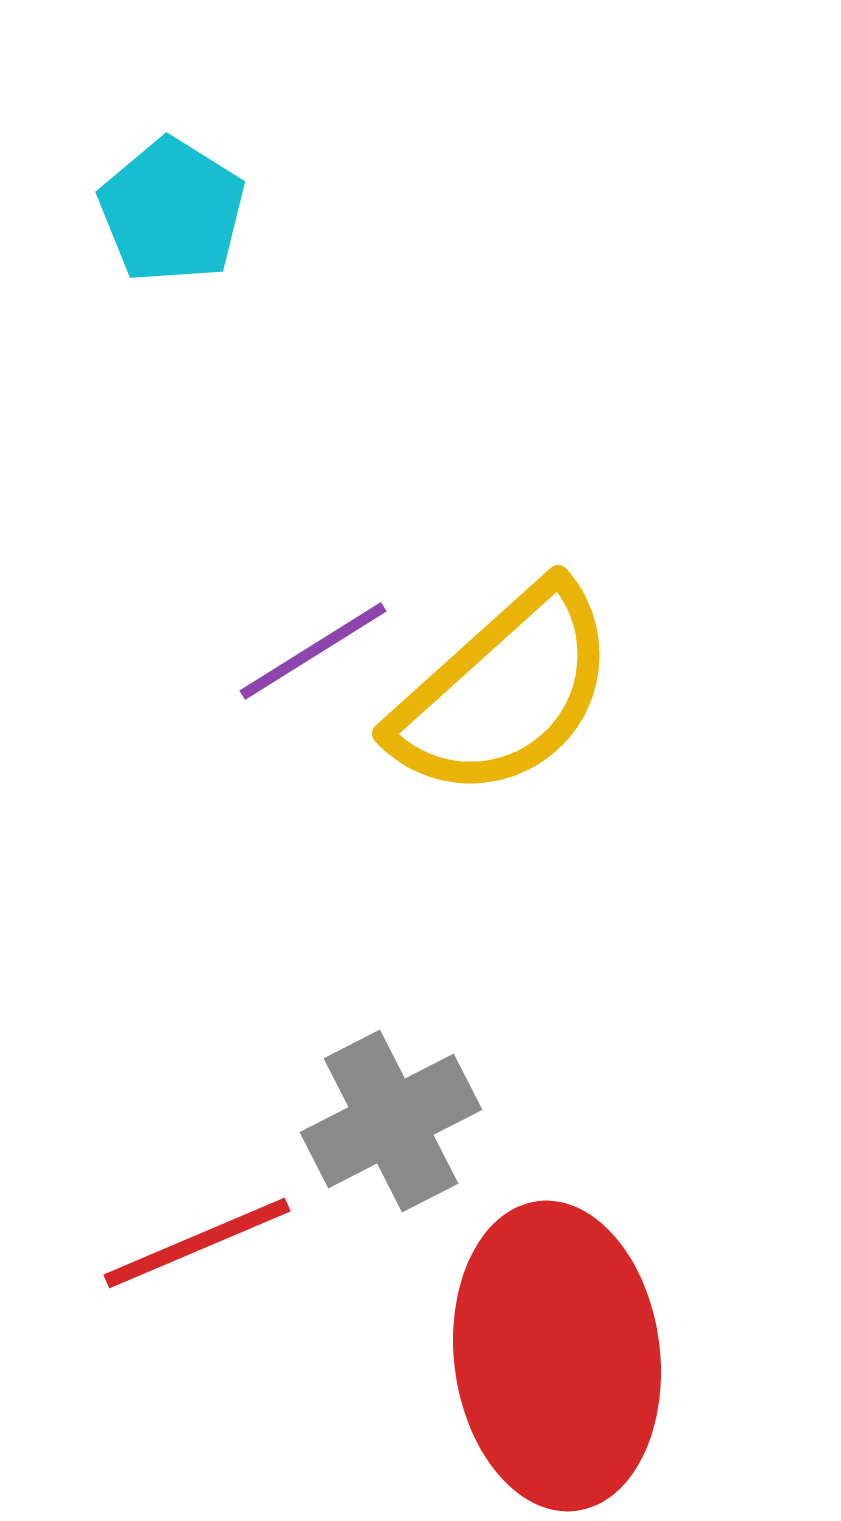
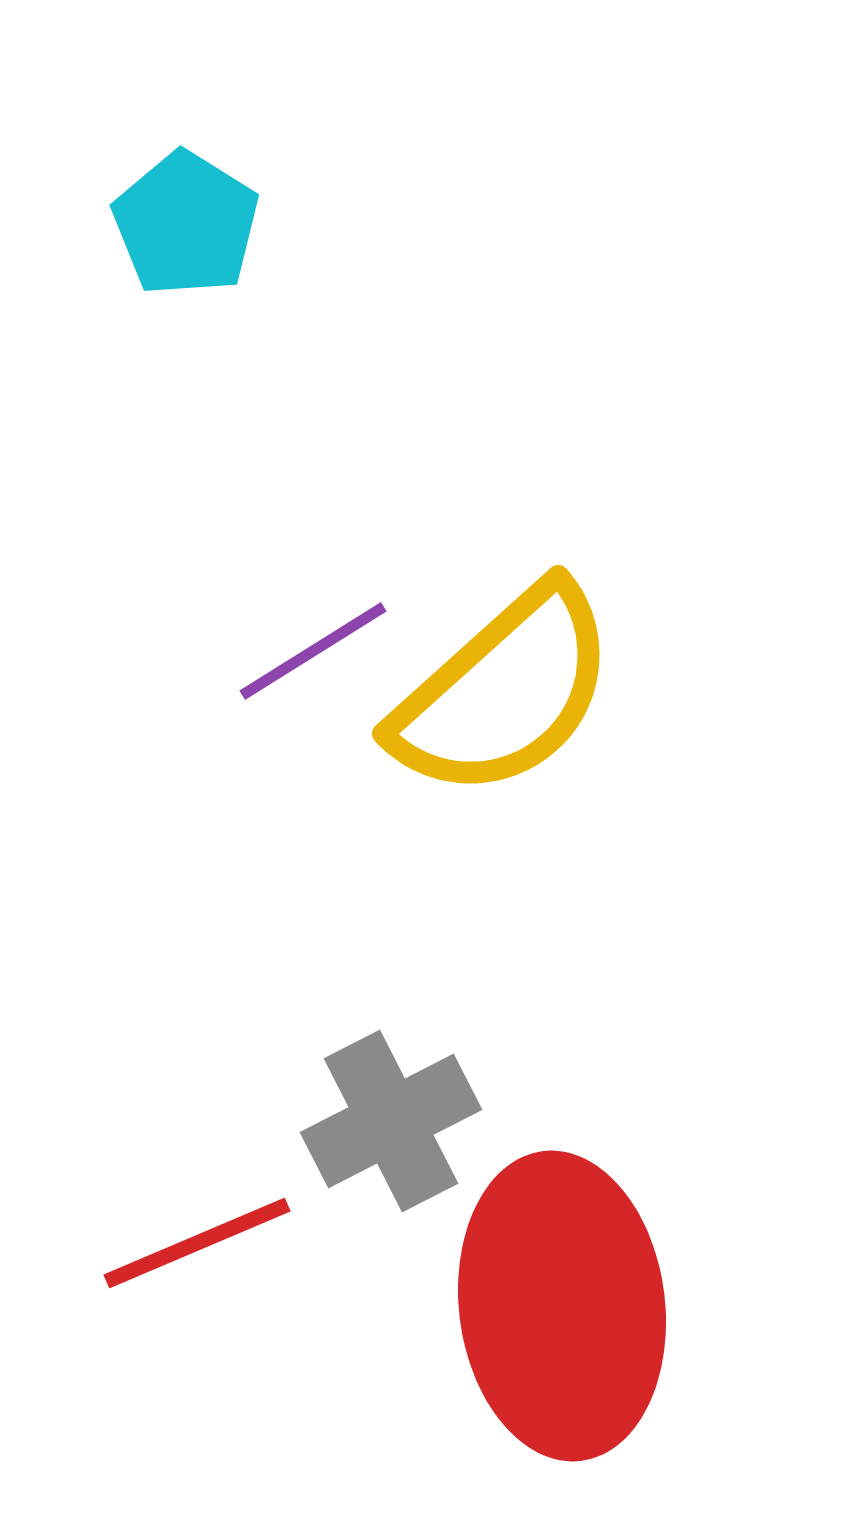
cyan pentagon: moved 14 px right, 13 px down
red ellipse: moved 5 px right, 50 px up
